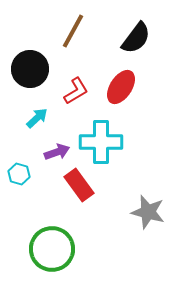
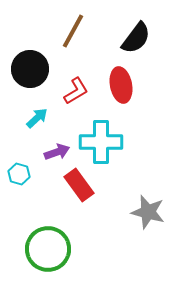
red ellipse: moved 2 px up; rotated 44 degrees counterclockwise
green circle: moved 4 px left
